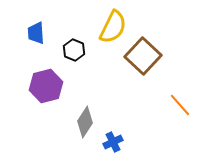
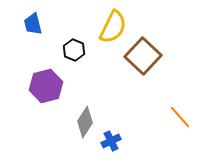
blue trapezoid: moved 3 px left, 9 px up; rotated 10 degrees counterclockwise
orange line: moved 12 px down
blue cross: moved 2 px left, 1 px up
